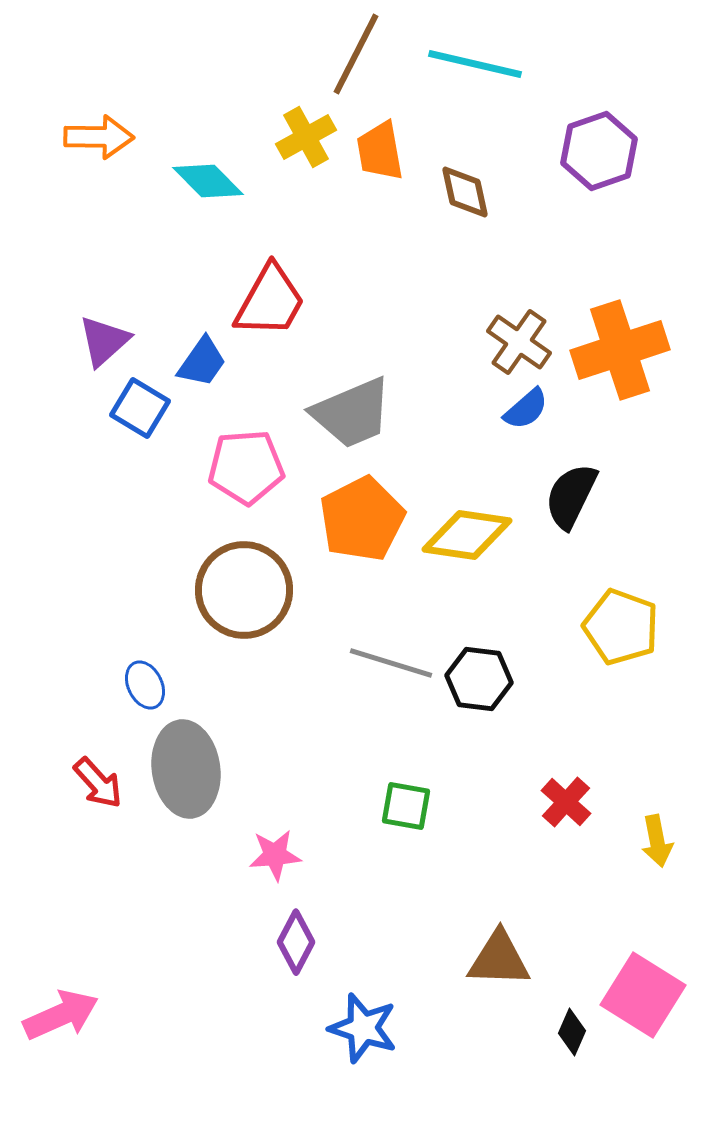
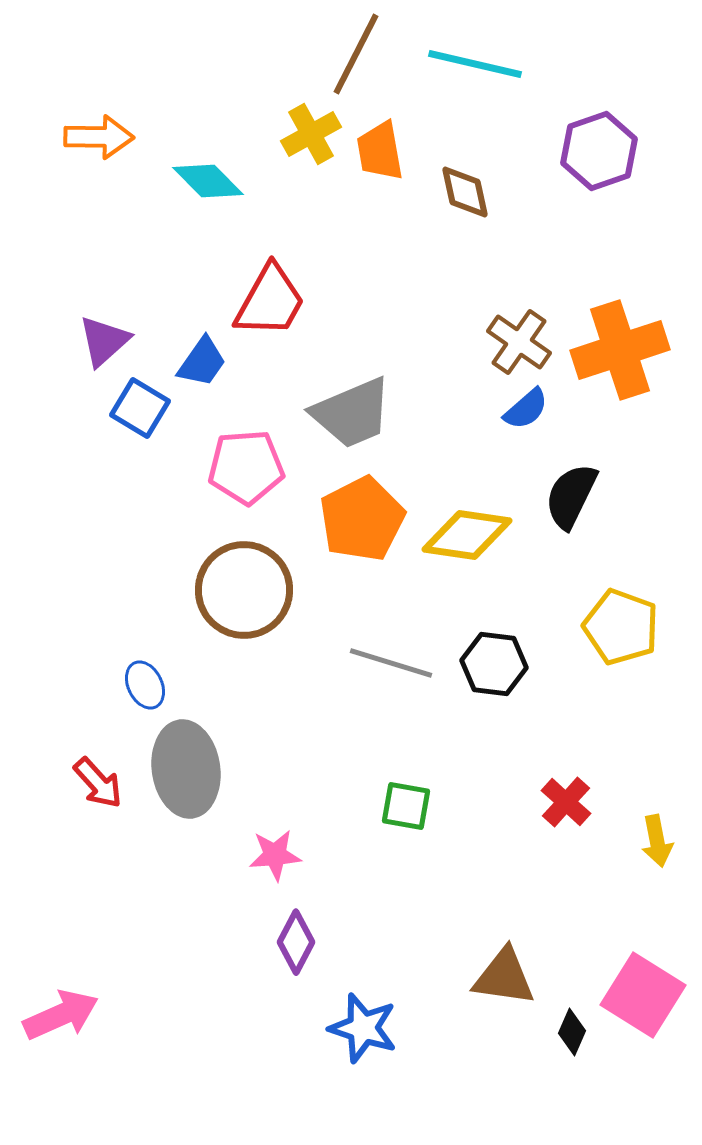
yellow cross: moved 5 px right, 3 px up
black hexagon: moved 15 px right, 15 px up
brown triangle: moved 5 px right, 18 px down; rotated 6 degrees clockwise
